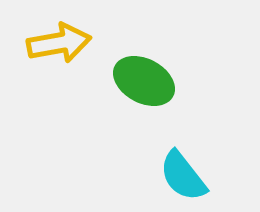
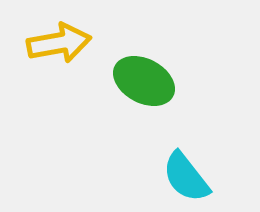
cyan semicircle: moved 3 px right, 1 px down
